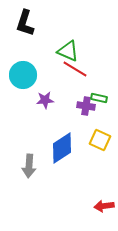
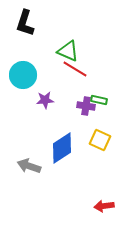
green rectangle: moved 2 px down
gray arrow: rotated 105 degrees clockwise
